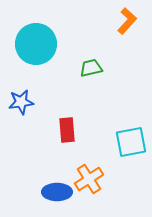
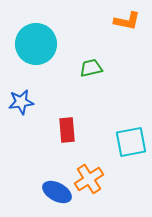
orange L-shape: rotated 60 degrees clockwise
blue ellipse: rotated 28 degrees clockwise
